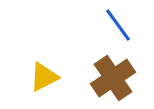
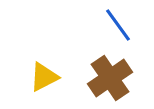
brown cross: moved 3 px left
